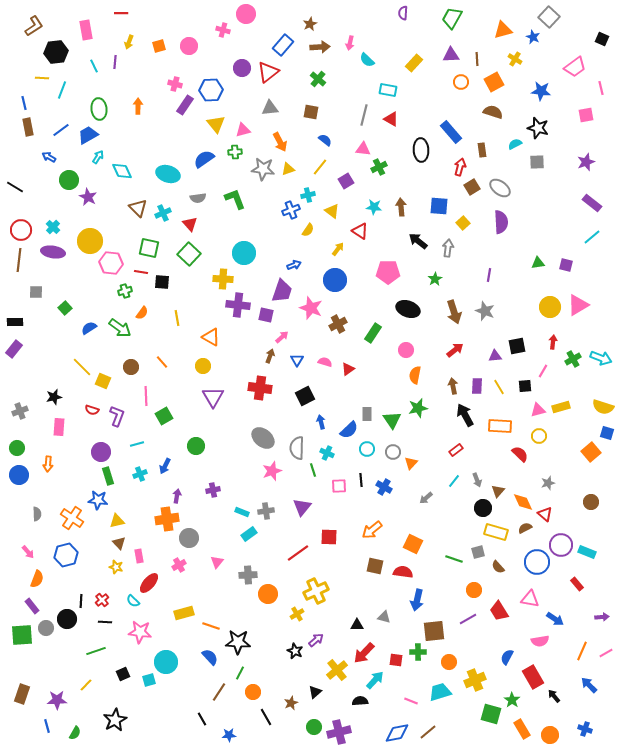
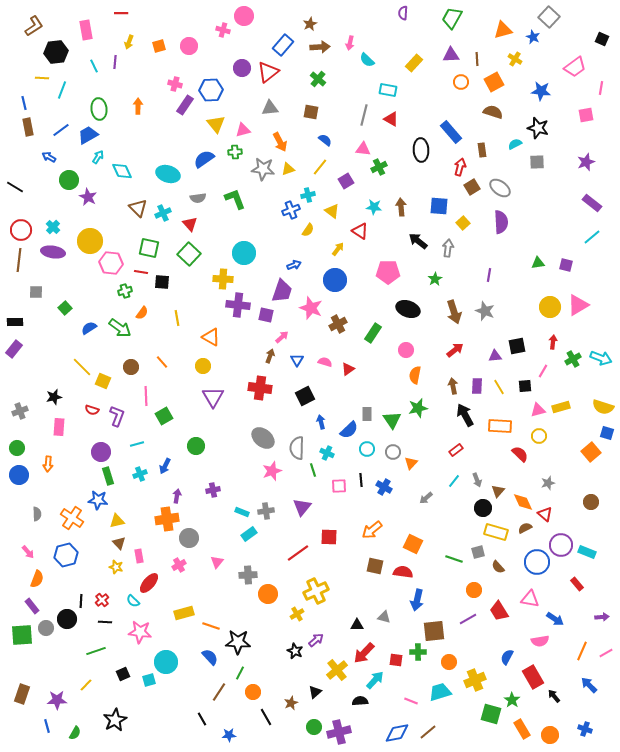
pink circle at (246, 14): moved 2 px left, 2 px down
pink line at (601, 88): rotated 24 degrees clockwise
